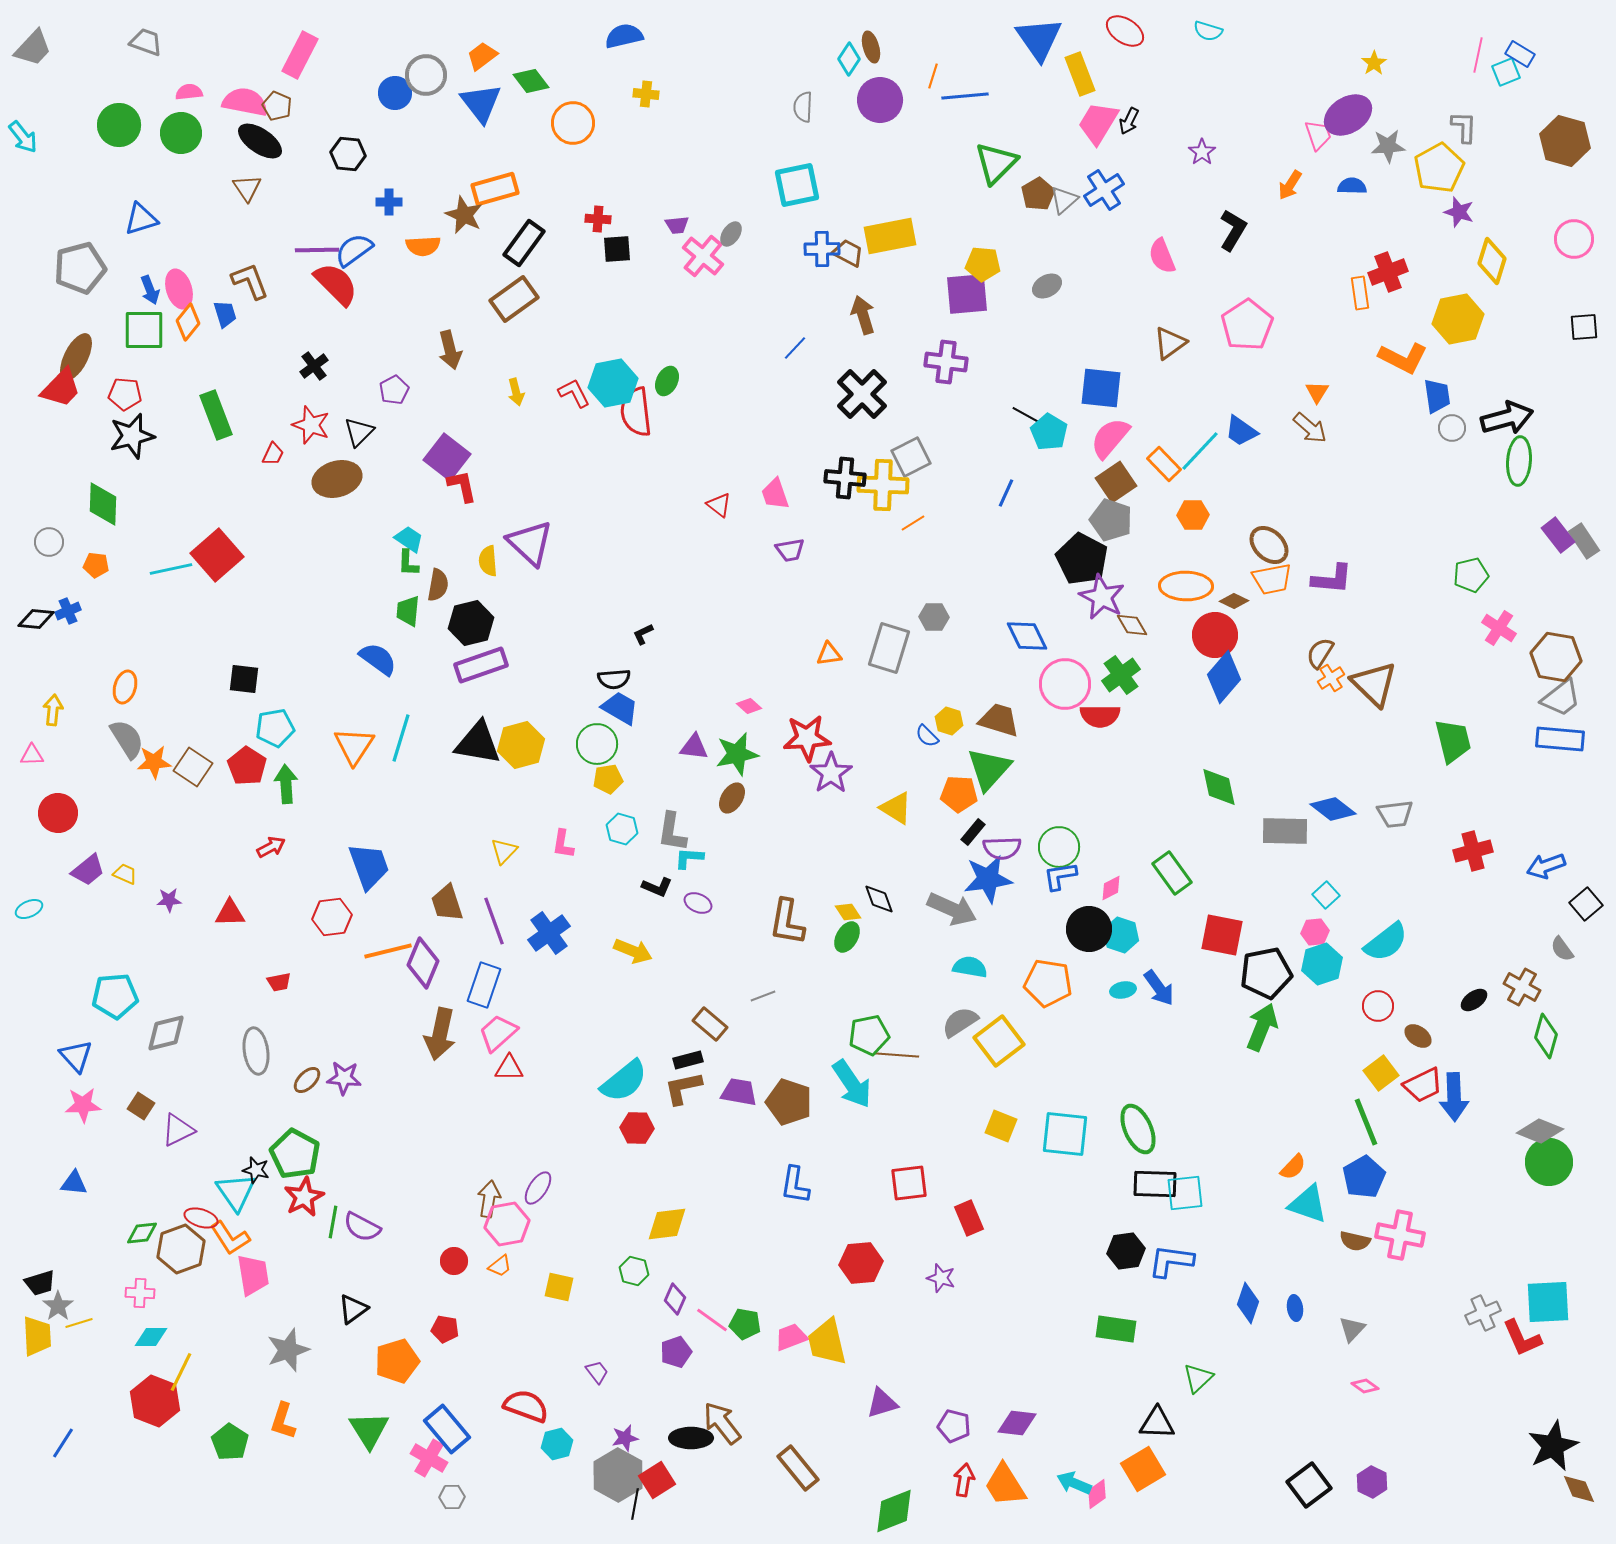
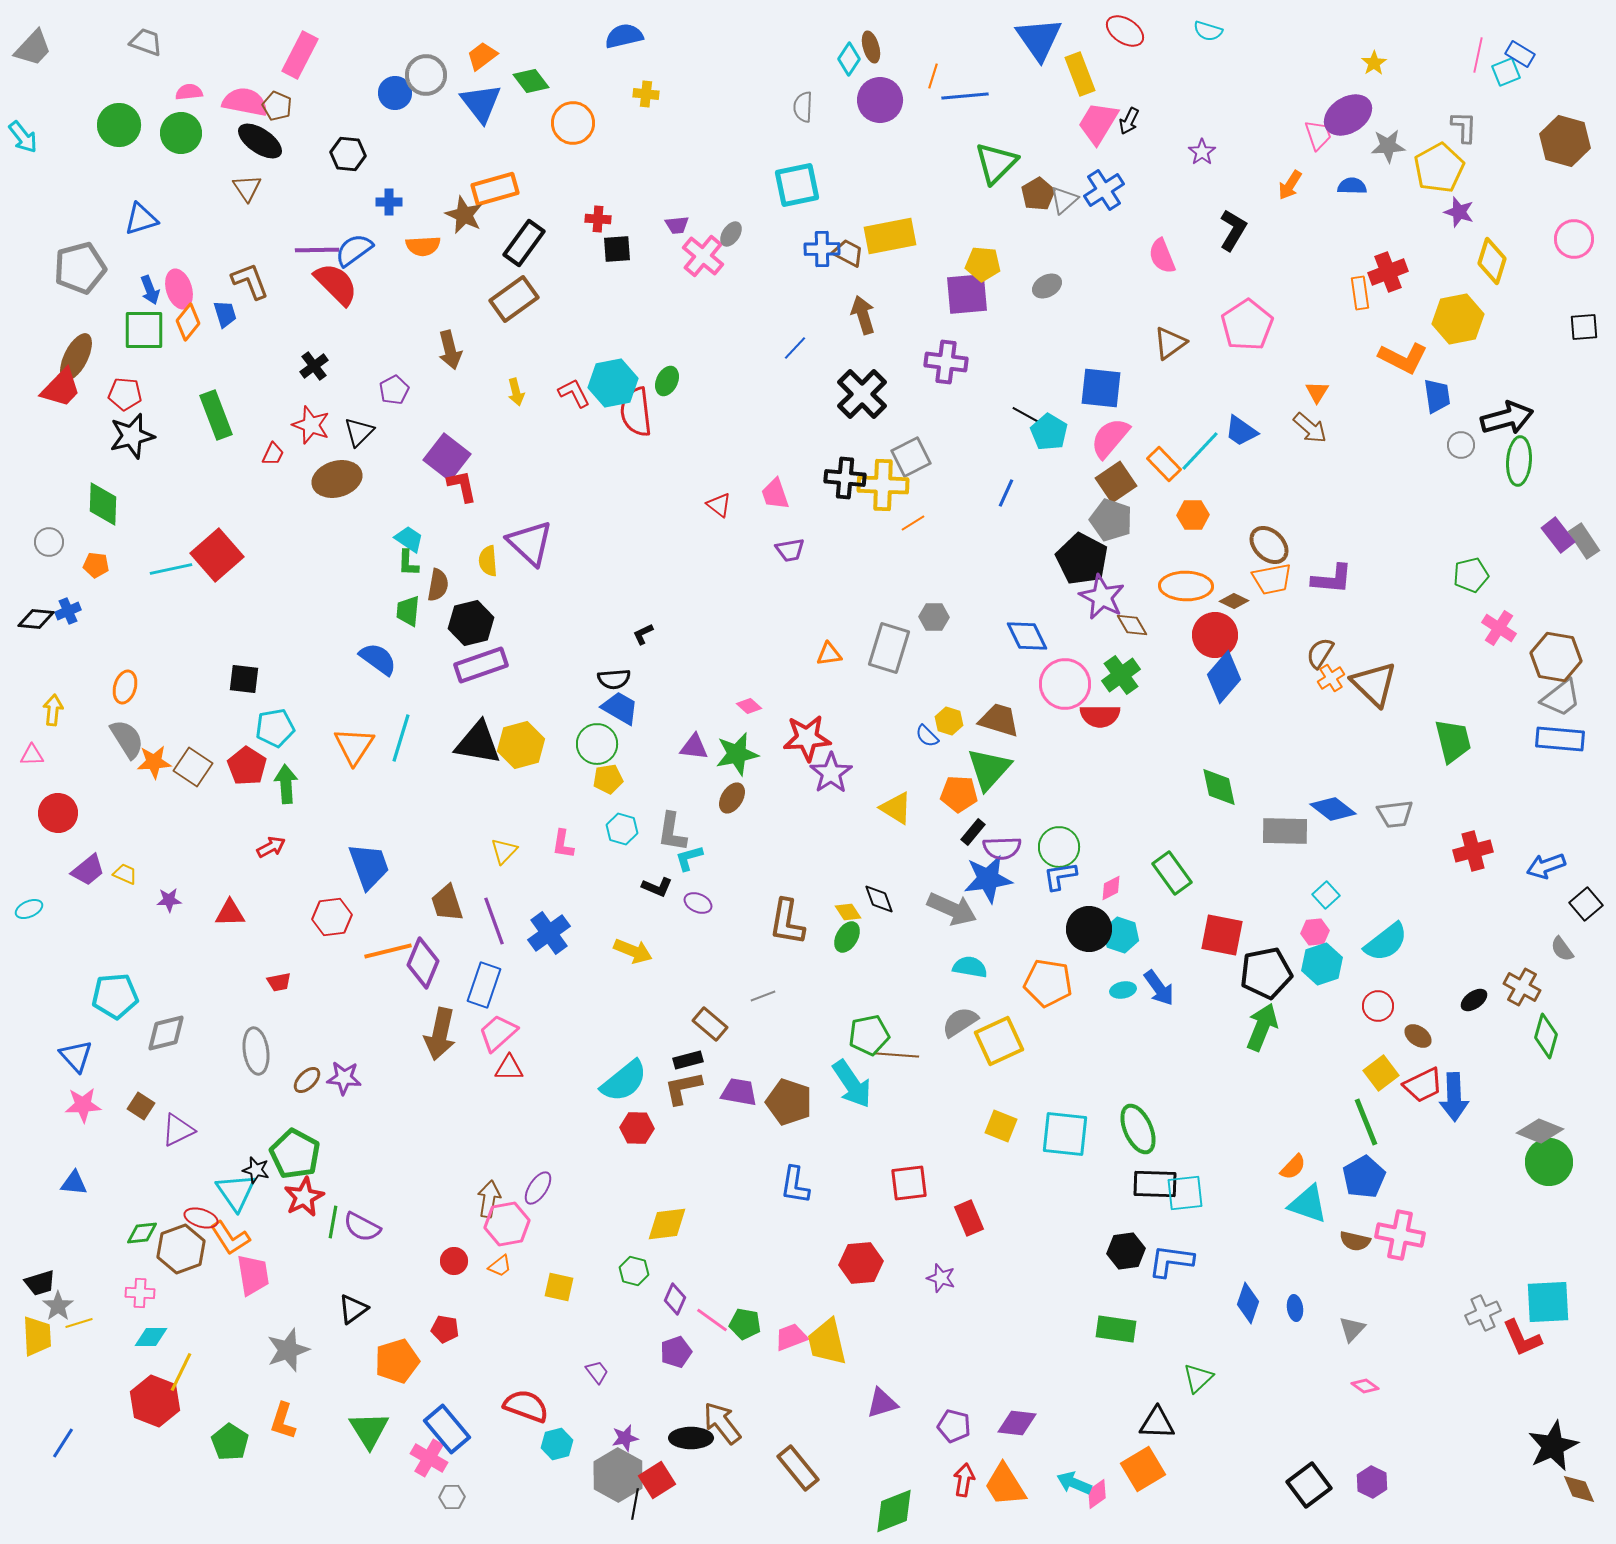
gray circle at (1452, 428): moved 9 px right, 17 px down
cyan L-shape at (689, 858): rotated 20 degrees counterclockwise
yellow square at (999, 1041): rotated 12 degrees clockwise
